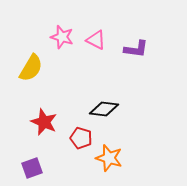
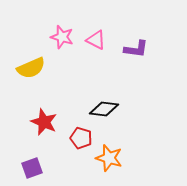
yellow semicircle: rotated 36 degrees clockwise
